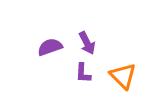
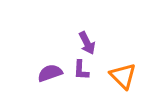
purple semicircle: moved 26 px down
purple L-shape: moved 2 px left, 3 px up
